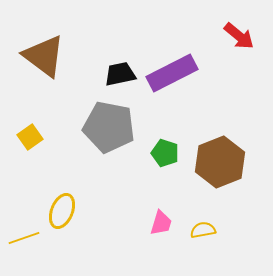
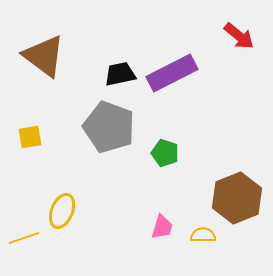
gray pentagon: rotated 9 degrees clockwise
yellow square: rotated 25 degrees clockwise
brown hexagon: moved 17 px right, 36 px down
pink trapezoid: moved 1 px right, 4 px down
yellow semicircle: moved 5 px down; rotated 10 degrees clockwise
